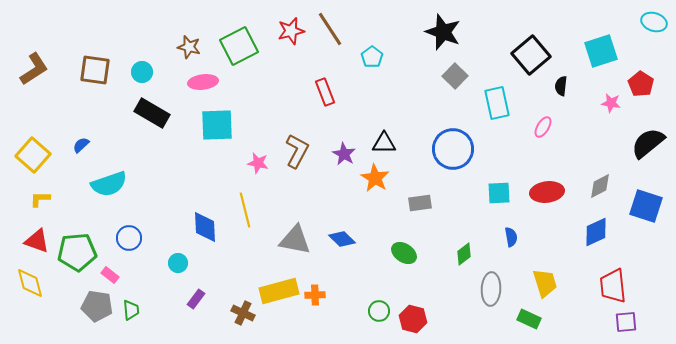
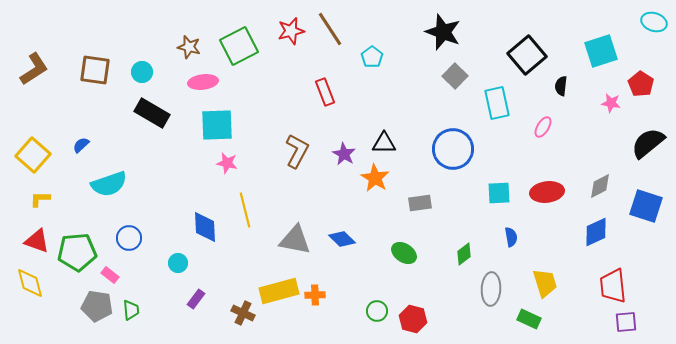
black square at (531, 55): moved 4 px left
pink star at (258, 163): moved 31 px left
green circle at (379, 311): moved 2 px left
